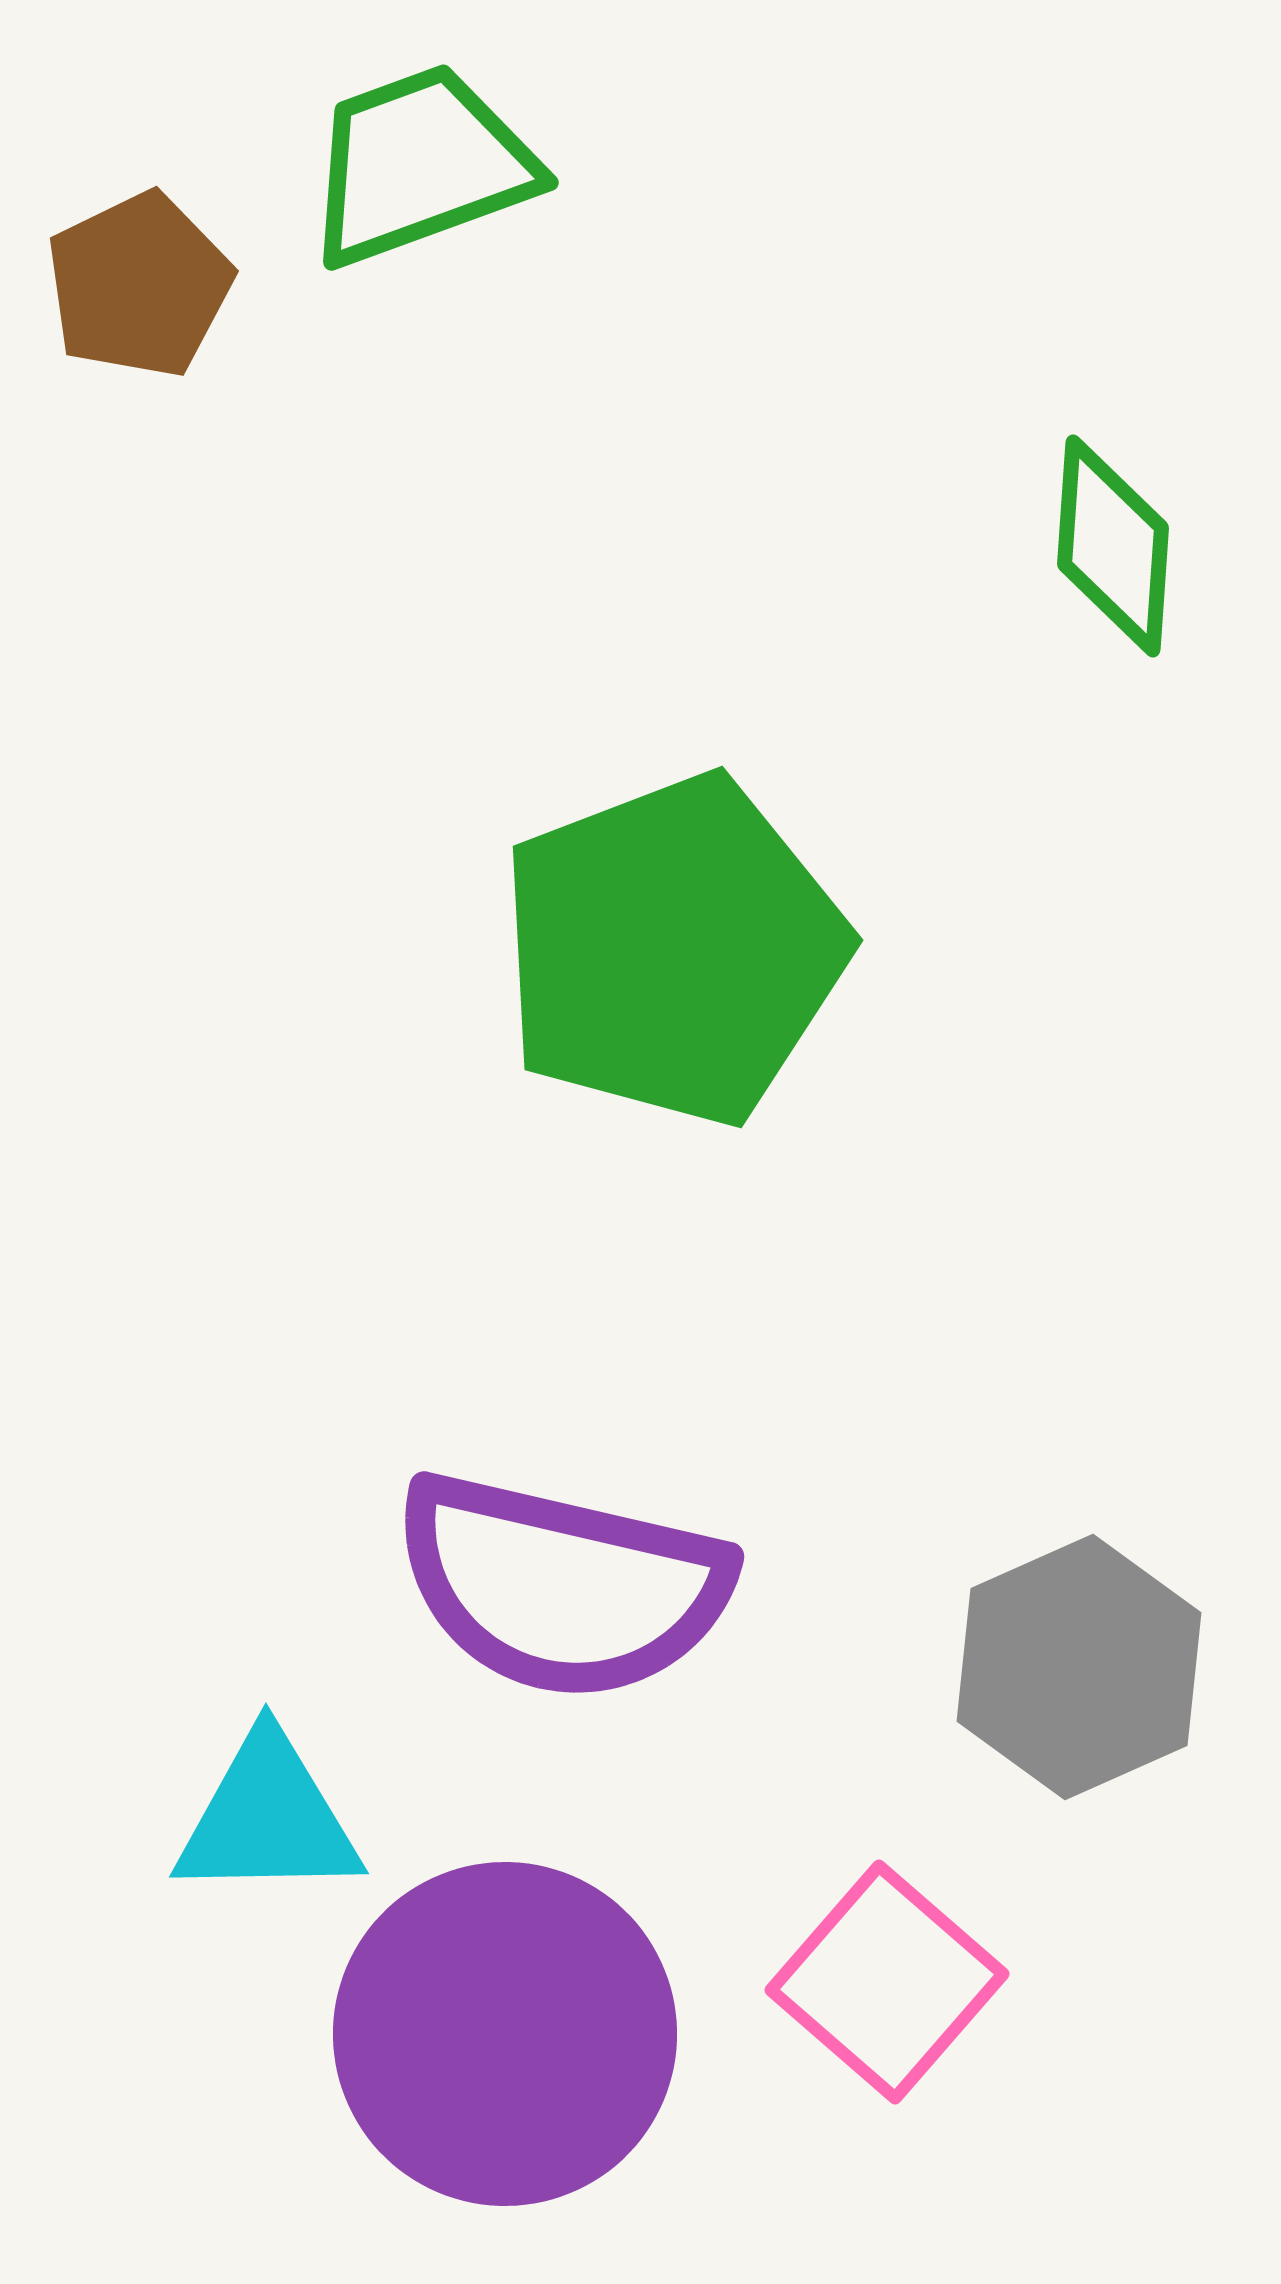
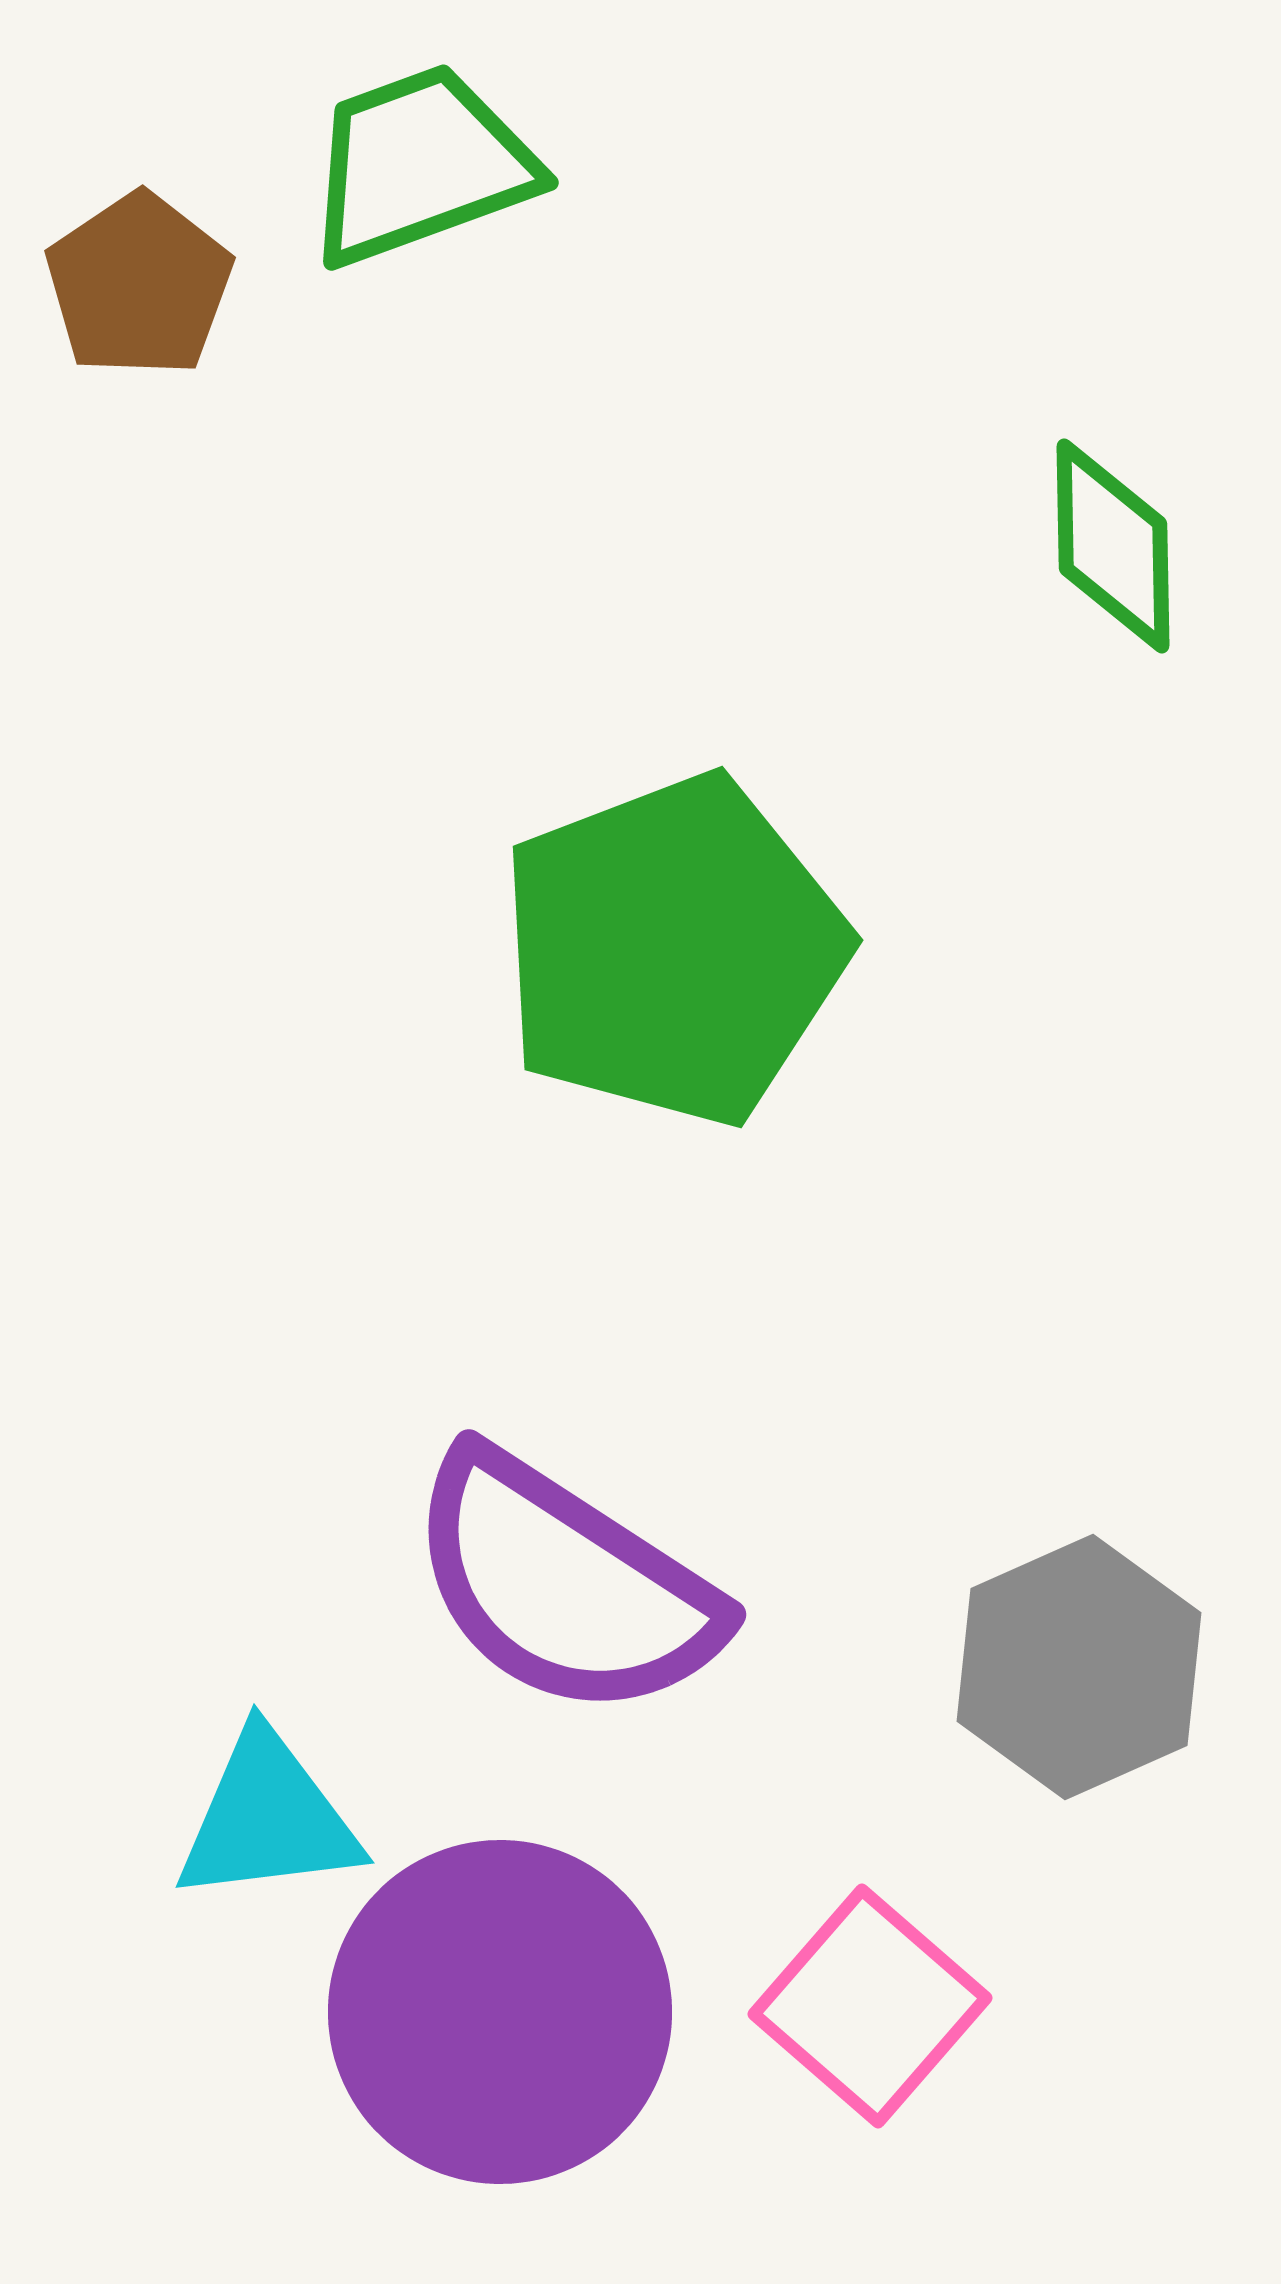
brown pentagon: rotated 8 degrees counterclockwise
green diamond: rotated 5 degrees counterclockwise
purple semicircle: moved 2 px right, 1 px up; rotated 20 degrees clockwise
cyan triangle: rotated 6 degrees counterclockwise
pink square: moved 17 px left, 24 px down
purple circle: moved 5 px left, 22 px up
